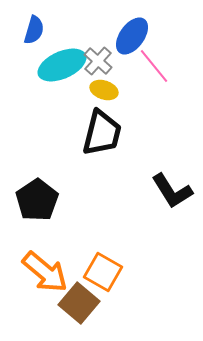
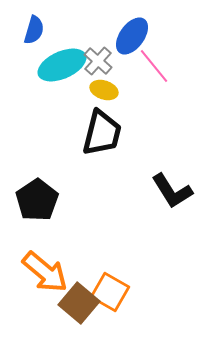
orange square: moved 7 px right, 20 px down
